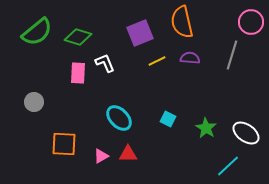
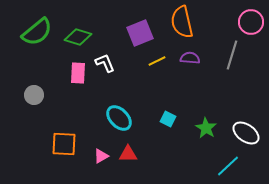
gray circle: moved 7 px up
